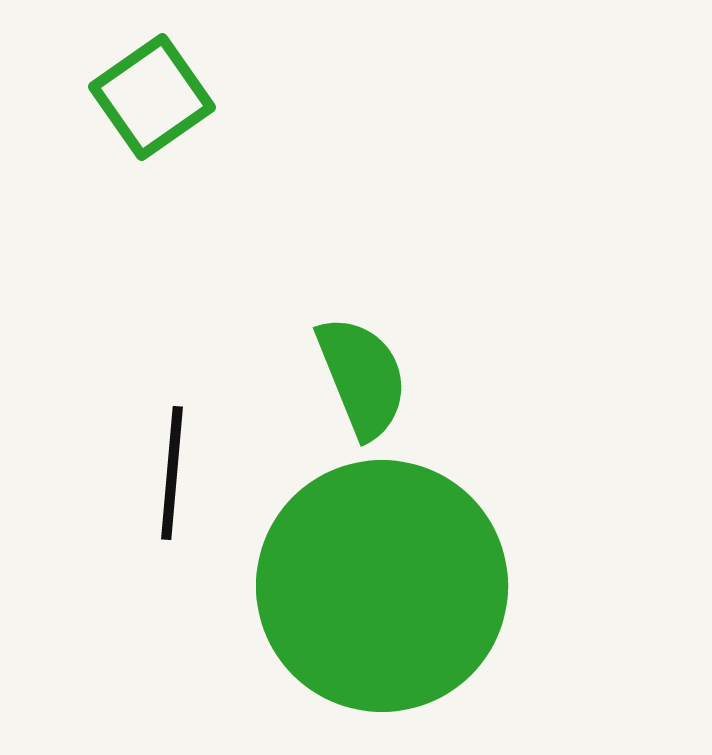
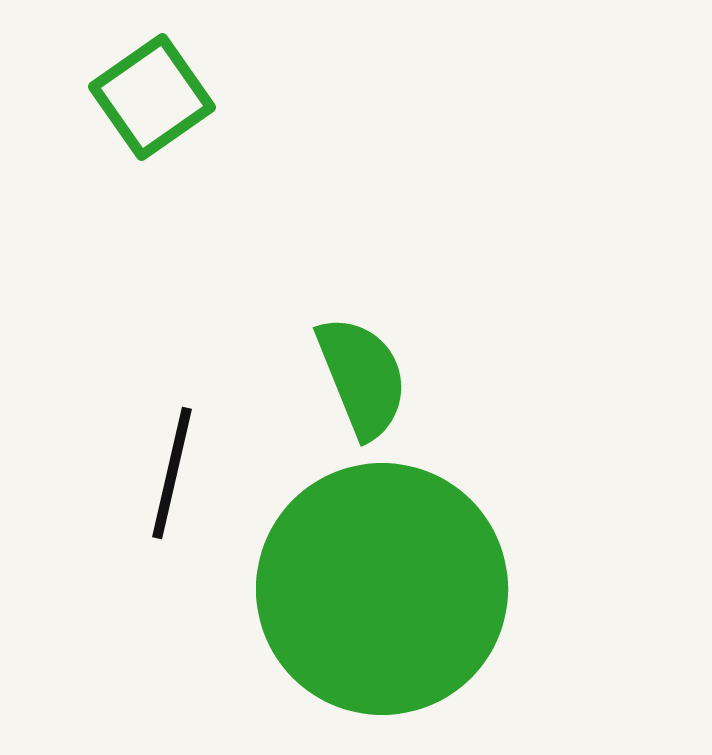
black line: rotated 8 degrees clockwise
green circle: moved 3 px down
